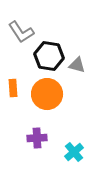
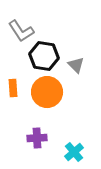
gray L-shape: moved 1 px up
black hexagon: moved 5 px left
gray triangle: moved 1 px left; rotated 30 degrees clockwise
orange circle: moved 2 px up
